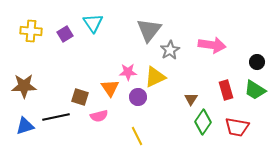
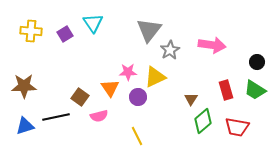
brown square: rotated 18 degrees clockwise
green diamond: moved 1 px up; rotated 15 degrees clockwise
